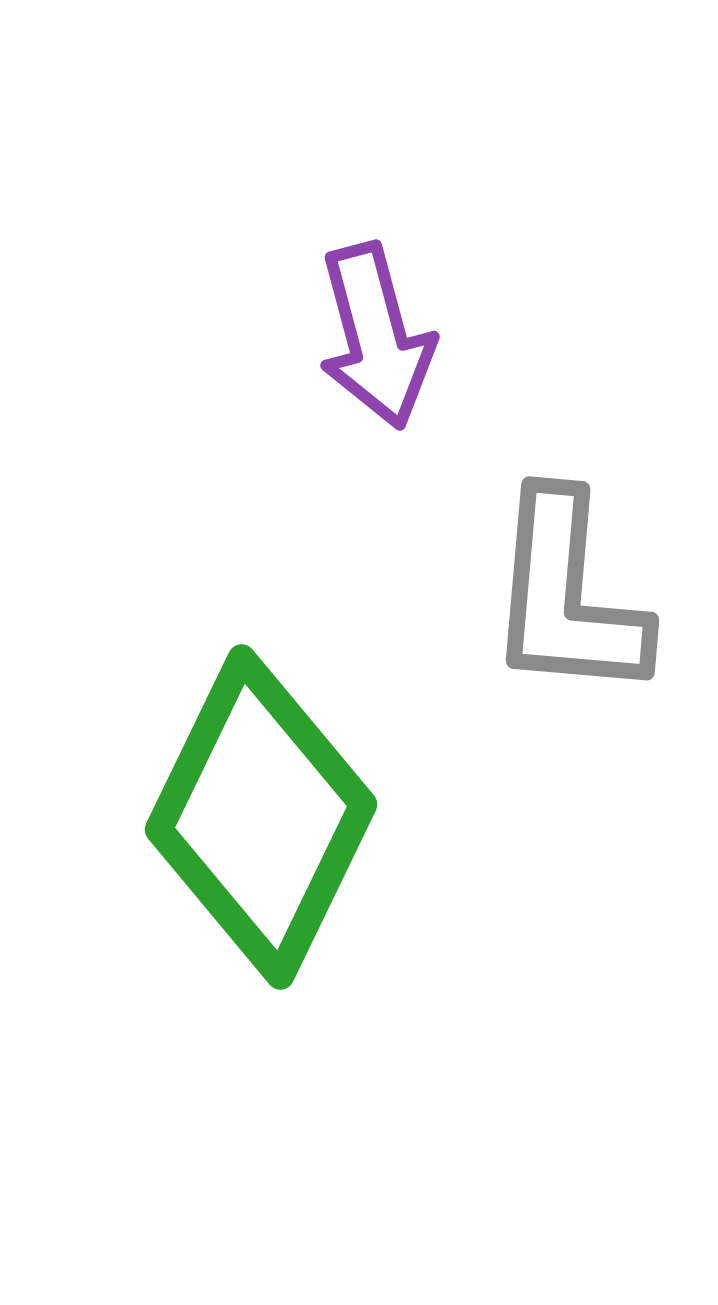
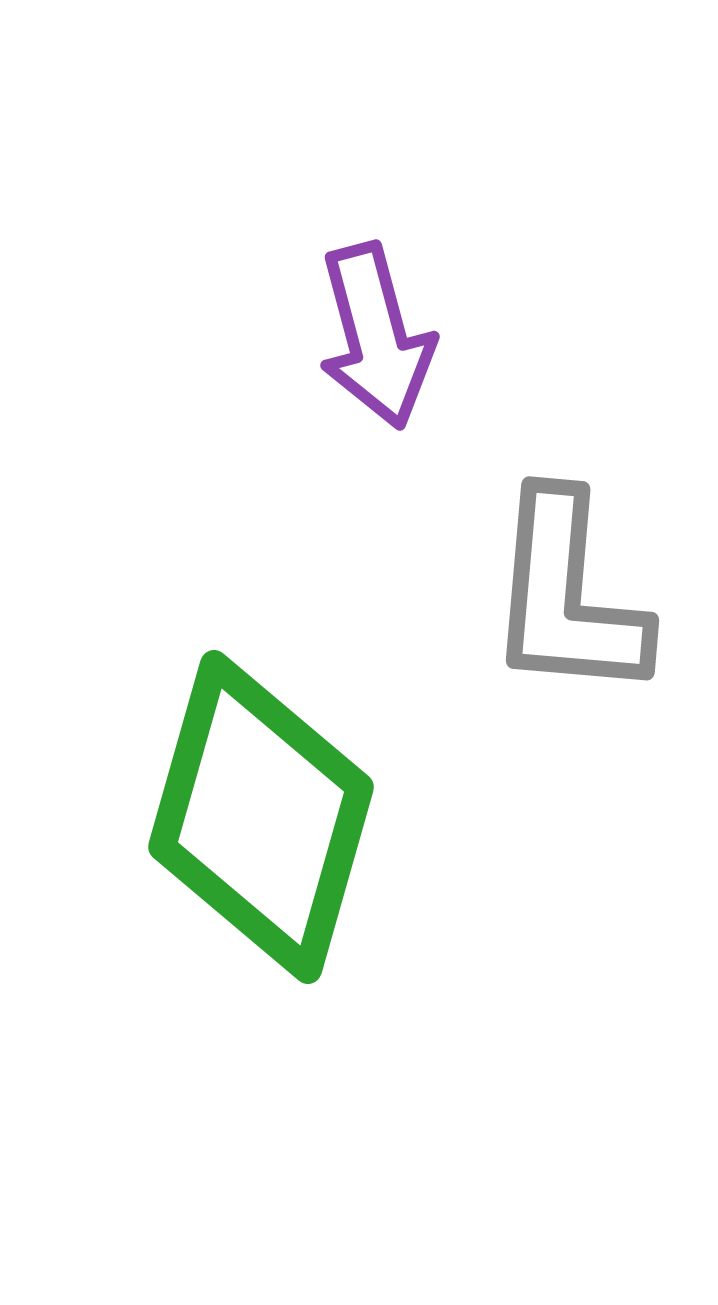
green diamond: rotated 10 degrees counterclockwise
